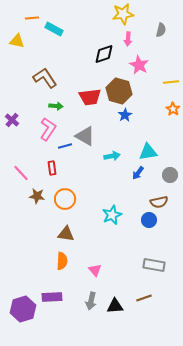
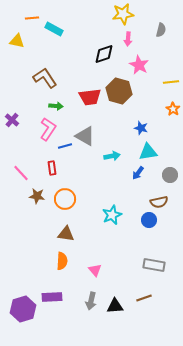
blue star: moved 16 px right, 13 px down; rotated 24 degrees counterclockwise
